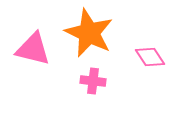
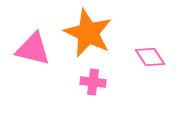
orange star: moved 1 px left
pink cross: moved 1 px down
